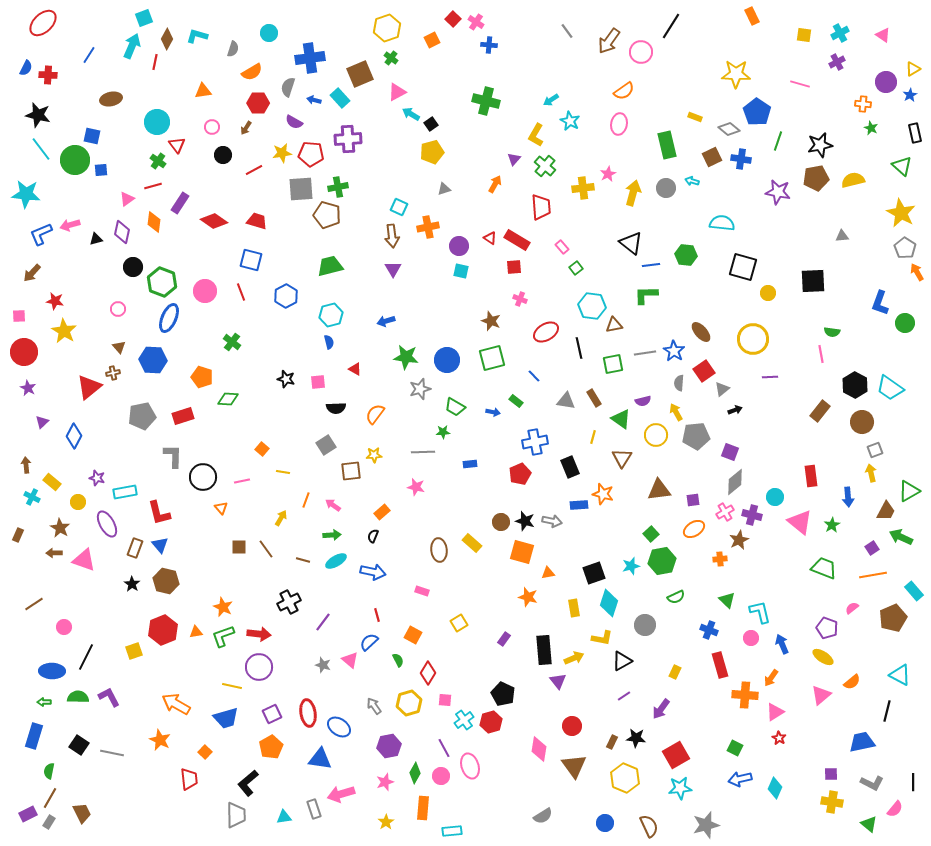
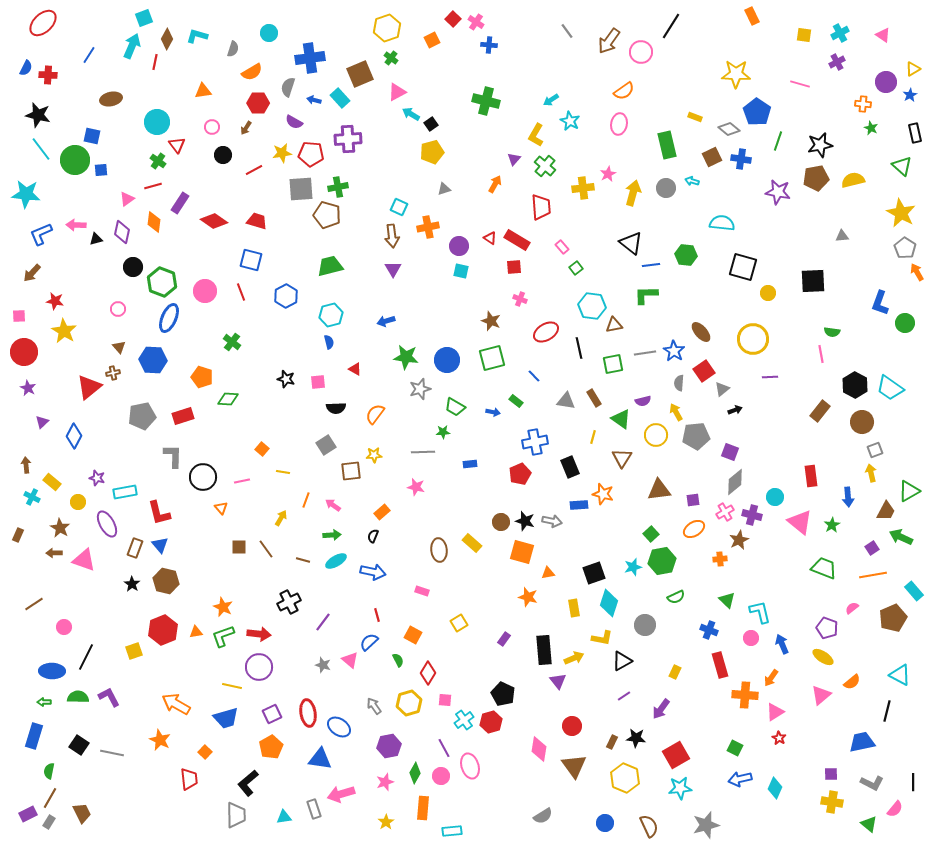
pink arrow at (70, 225): moved 6 px right; rotated 18 degrees clockwise
cyan star at (631, 566): moved 2 px right, 1 px down
